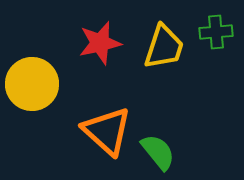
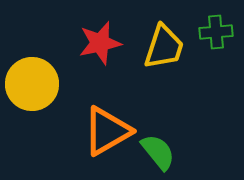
orange triangle: rotated 48 degrees clockwise
